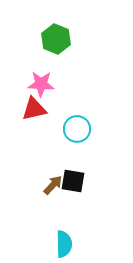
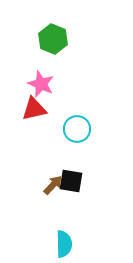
green hexagon: moved 3 px left
pink star: rotated 20 degrees clockwise
black square: moved 2 px left
